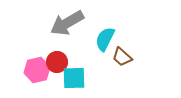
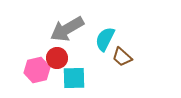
gray arrow: moved 6 px down
red circle: moved 4 px up
